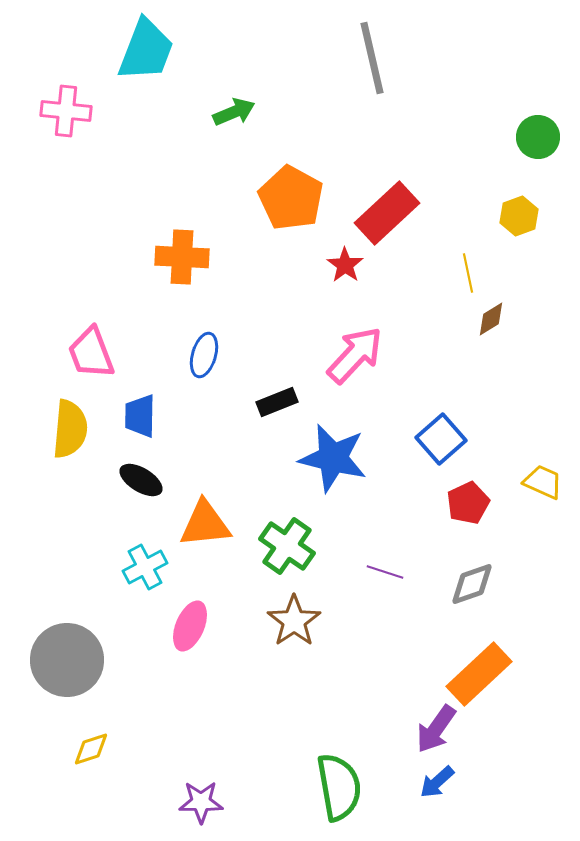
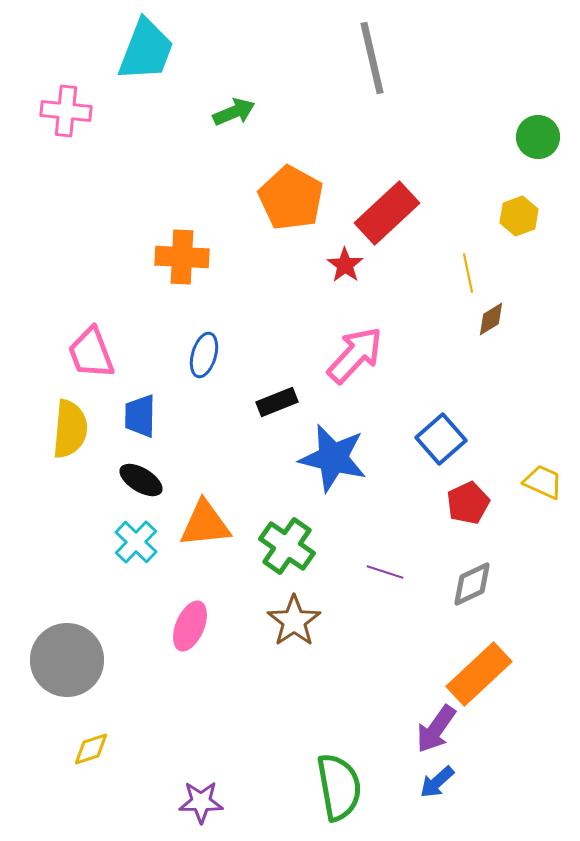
cyan cross: moved 9 px left, 25 px up; rotated 18 degrees counterclockwise
gray diamond: rotated 6 degrees counterclockwise
